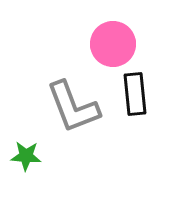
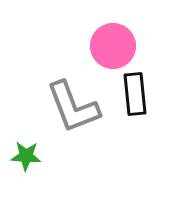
pink circle: moved 2 px down
